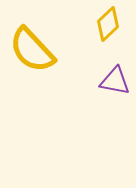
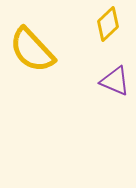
purple triangle: rotated 12 degrees clockwise
